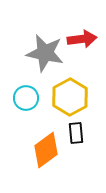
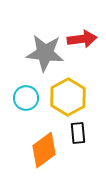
gray star: rotated 6 degrees counterclockwise
yellow hexagon: moved 2 px left
black rectangle: moved 2 px right
orange diamond: moved 2 px left
